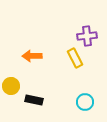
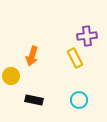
orange arrow: rotated 72 degrees counterclockwise
yellow circle: moved 10 px up
cyan circle: moved 6 px left, 2 px up
